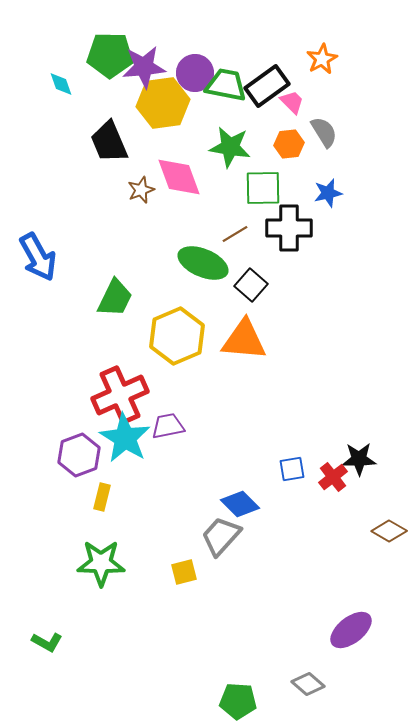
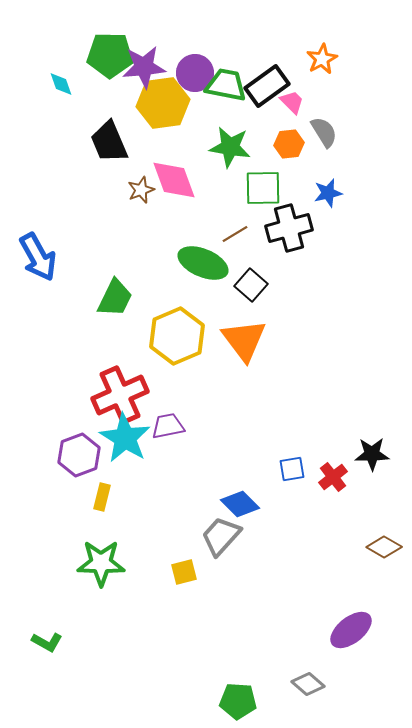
pink diamond at (179, 177): moved 5 px left, 3 px down
black cross at (289, 228): rotated 15 degrees counterclockwise
orange triangle at (244, 340): rotated 48 degrees clockwise
black star at (359, 459): moved 13 px right, 5 px up
brown diamond at (389, 531): moved 5 px left, 16 px down
